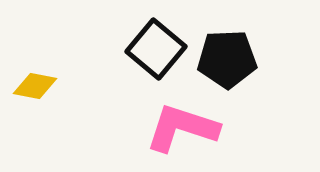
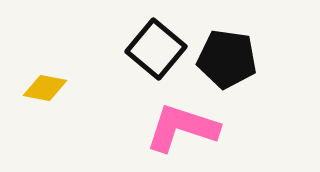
black pentagon: rotated 10 degrees clockwise
yellow diamond: moved 10 px right, 2 px down
